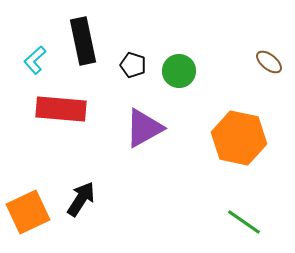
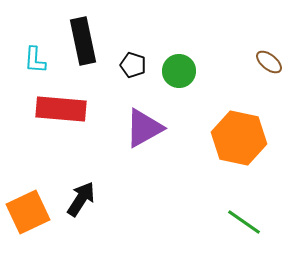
cyan L-shape: rotated 44 degrees counterclockwise
